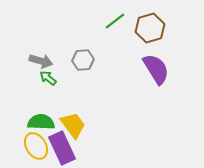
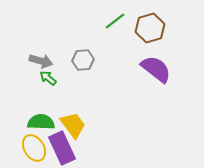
purple semicircle: rotated 20 degrees counterclockwise
yellow ellipse: moved 2 px left, 2 px down
